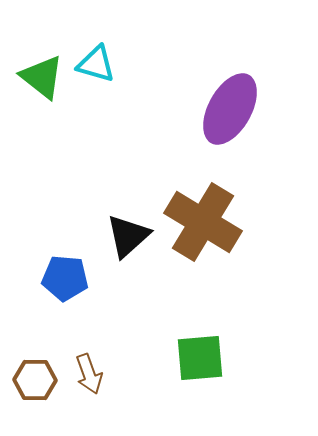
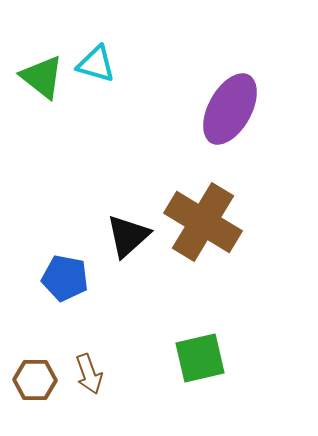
blue pentagon: rotated 6 degrees clockwise
green square: rotated 8 degrees counterclockwise
